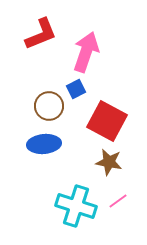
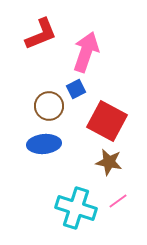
cyan cross: moved 2 px down
